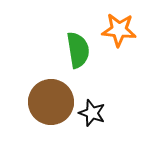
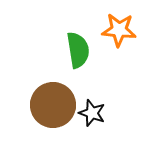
brown circle: moved 2 px right, 3 px down
